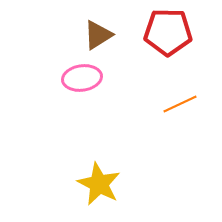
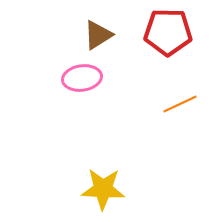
yellow star: moved 4 px right, 5 px down; rotated 24 degrees counterclockwise
